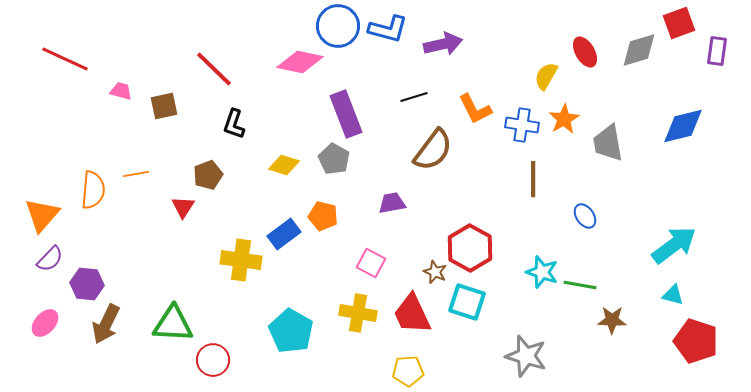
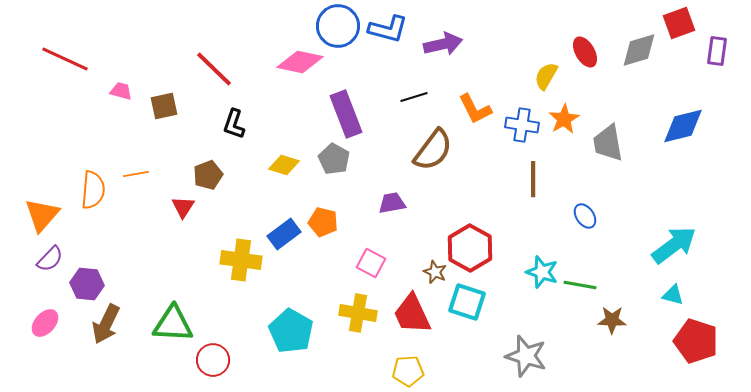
orange pentagon at (323, 216): moved 6 px down
